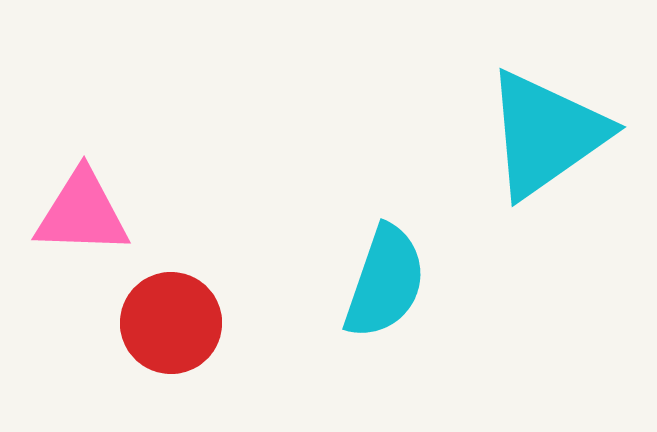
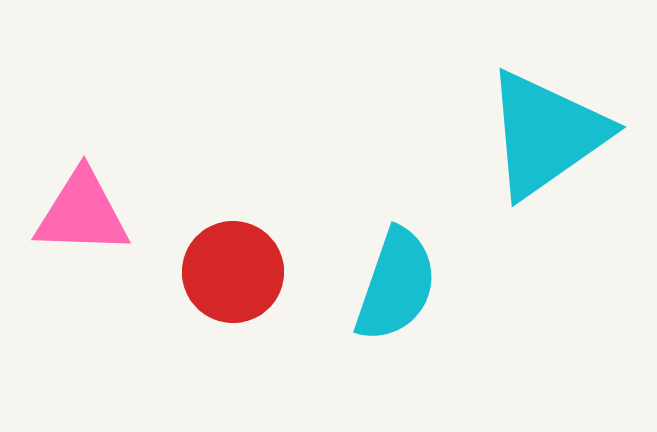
cyan semicircle: moved 11 px right, 3 px down
red circle: moved 62 px right, 51 px up
